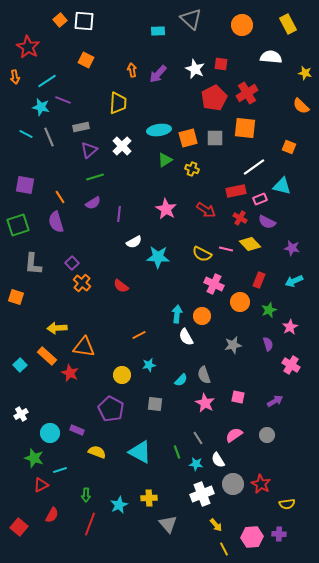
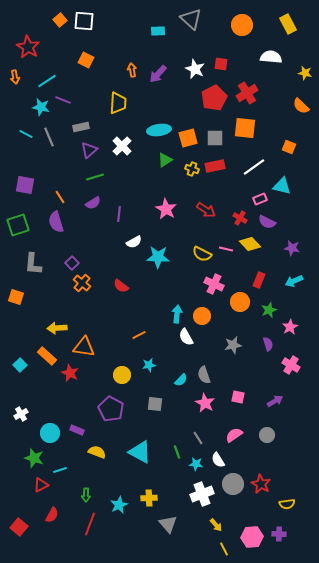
red rectangle at (236, 191): moved 21 px left, 25 px up
